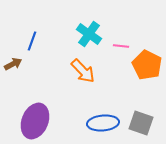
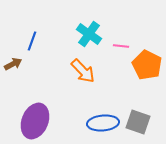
gray square: moved 3 px left, 1 px up
